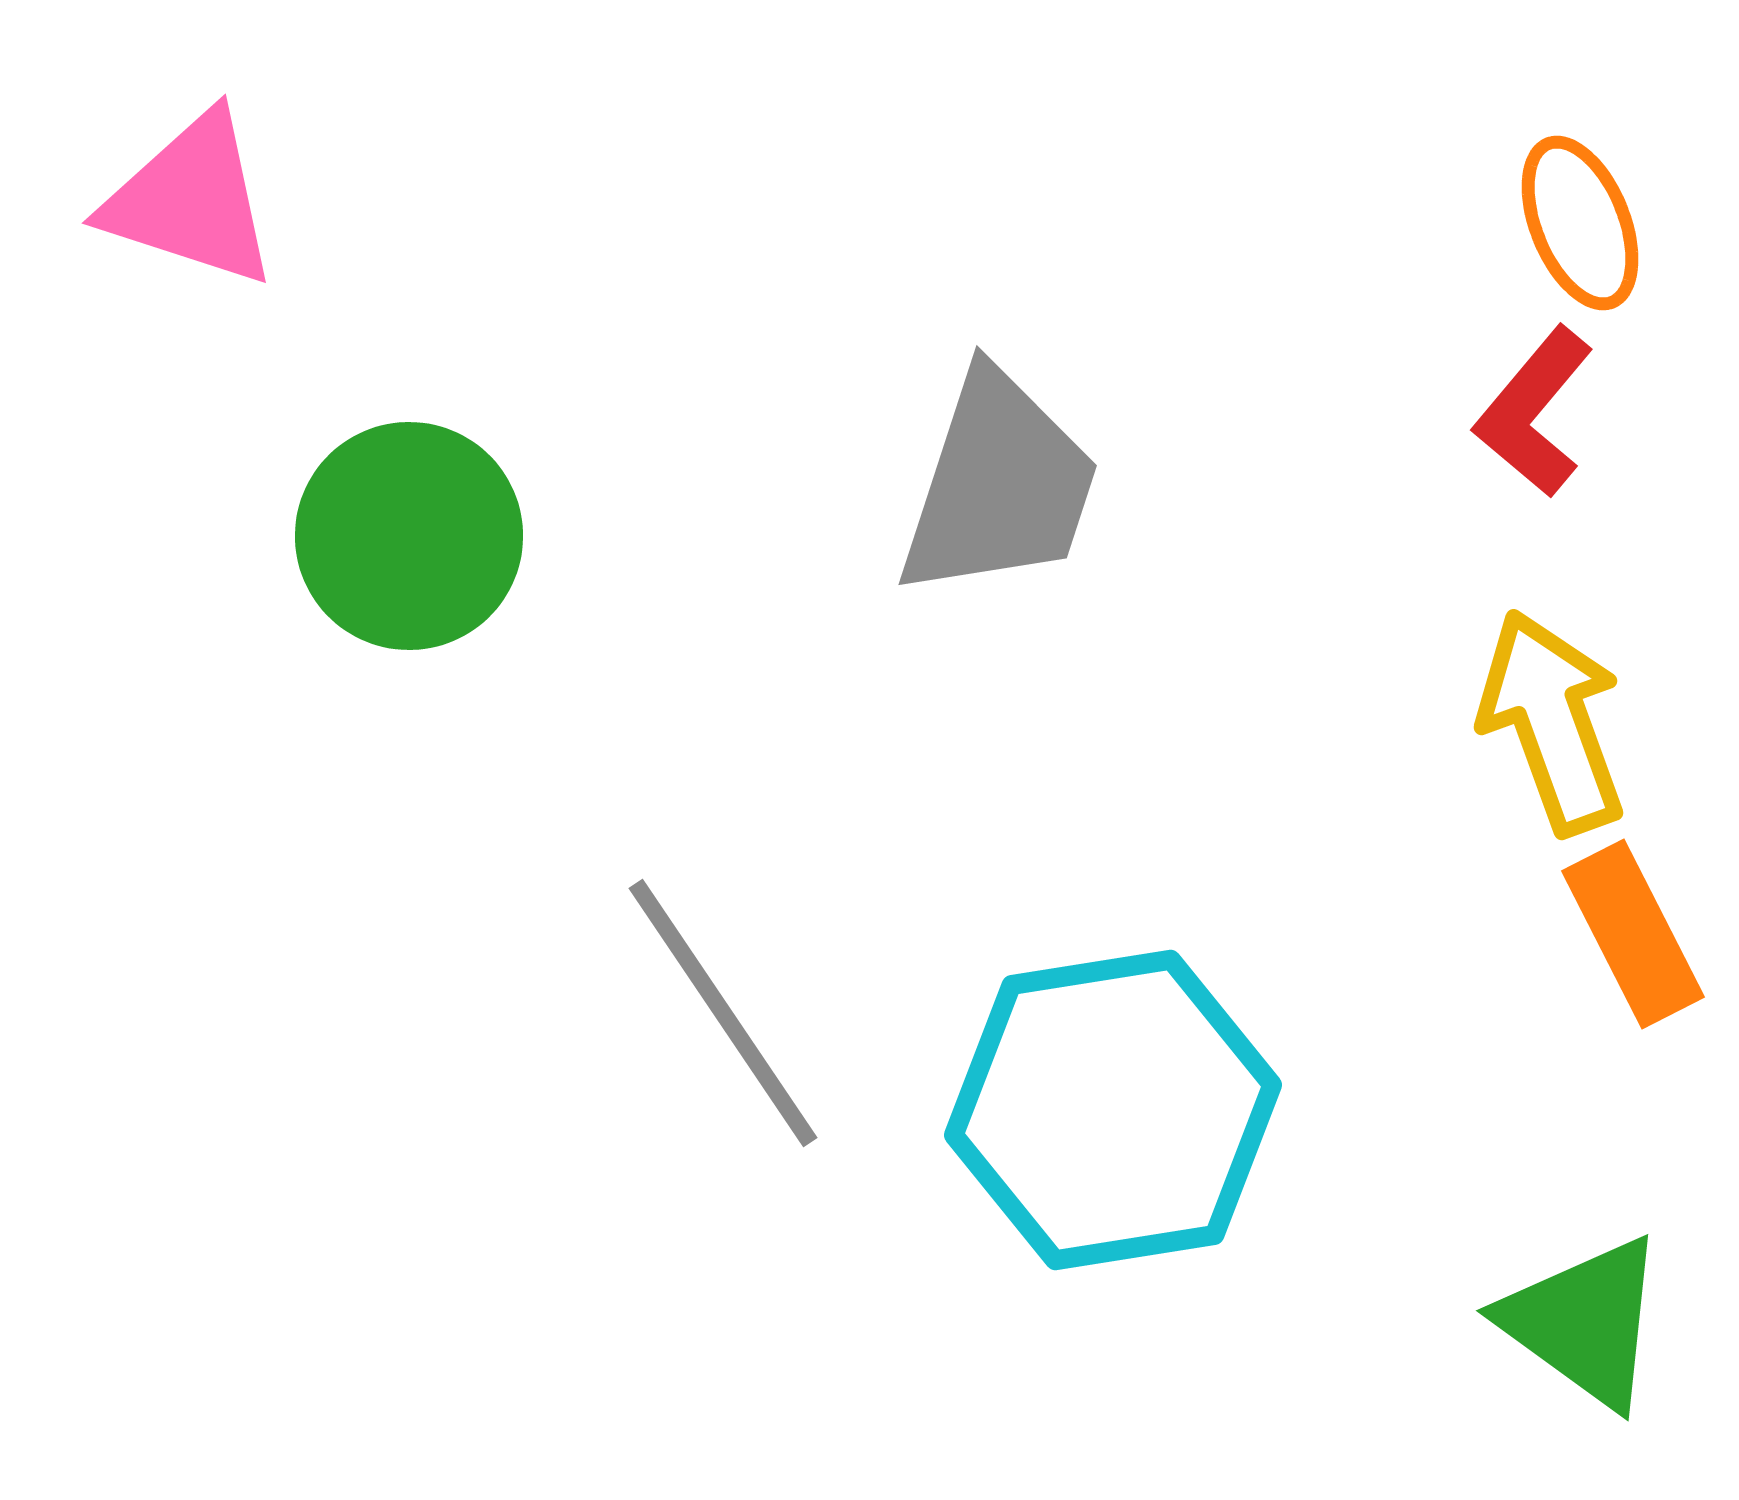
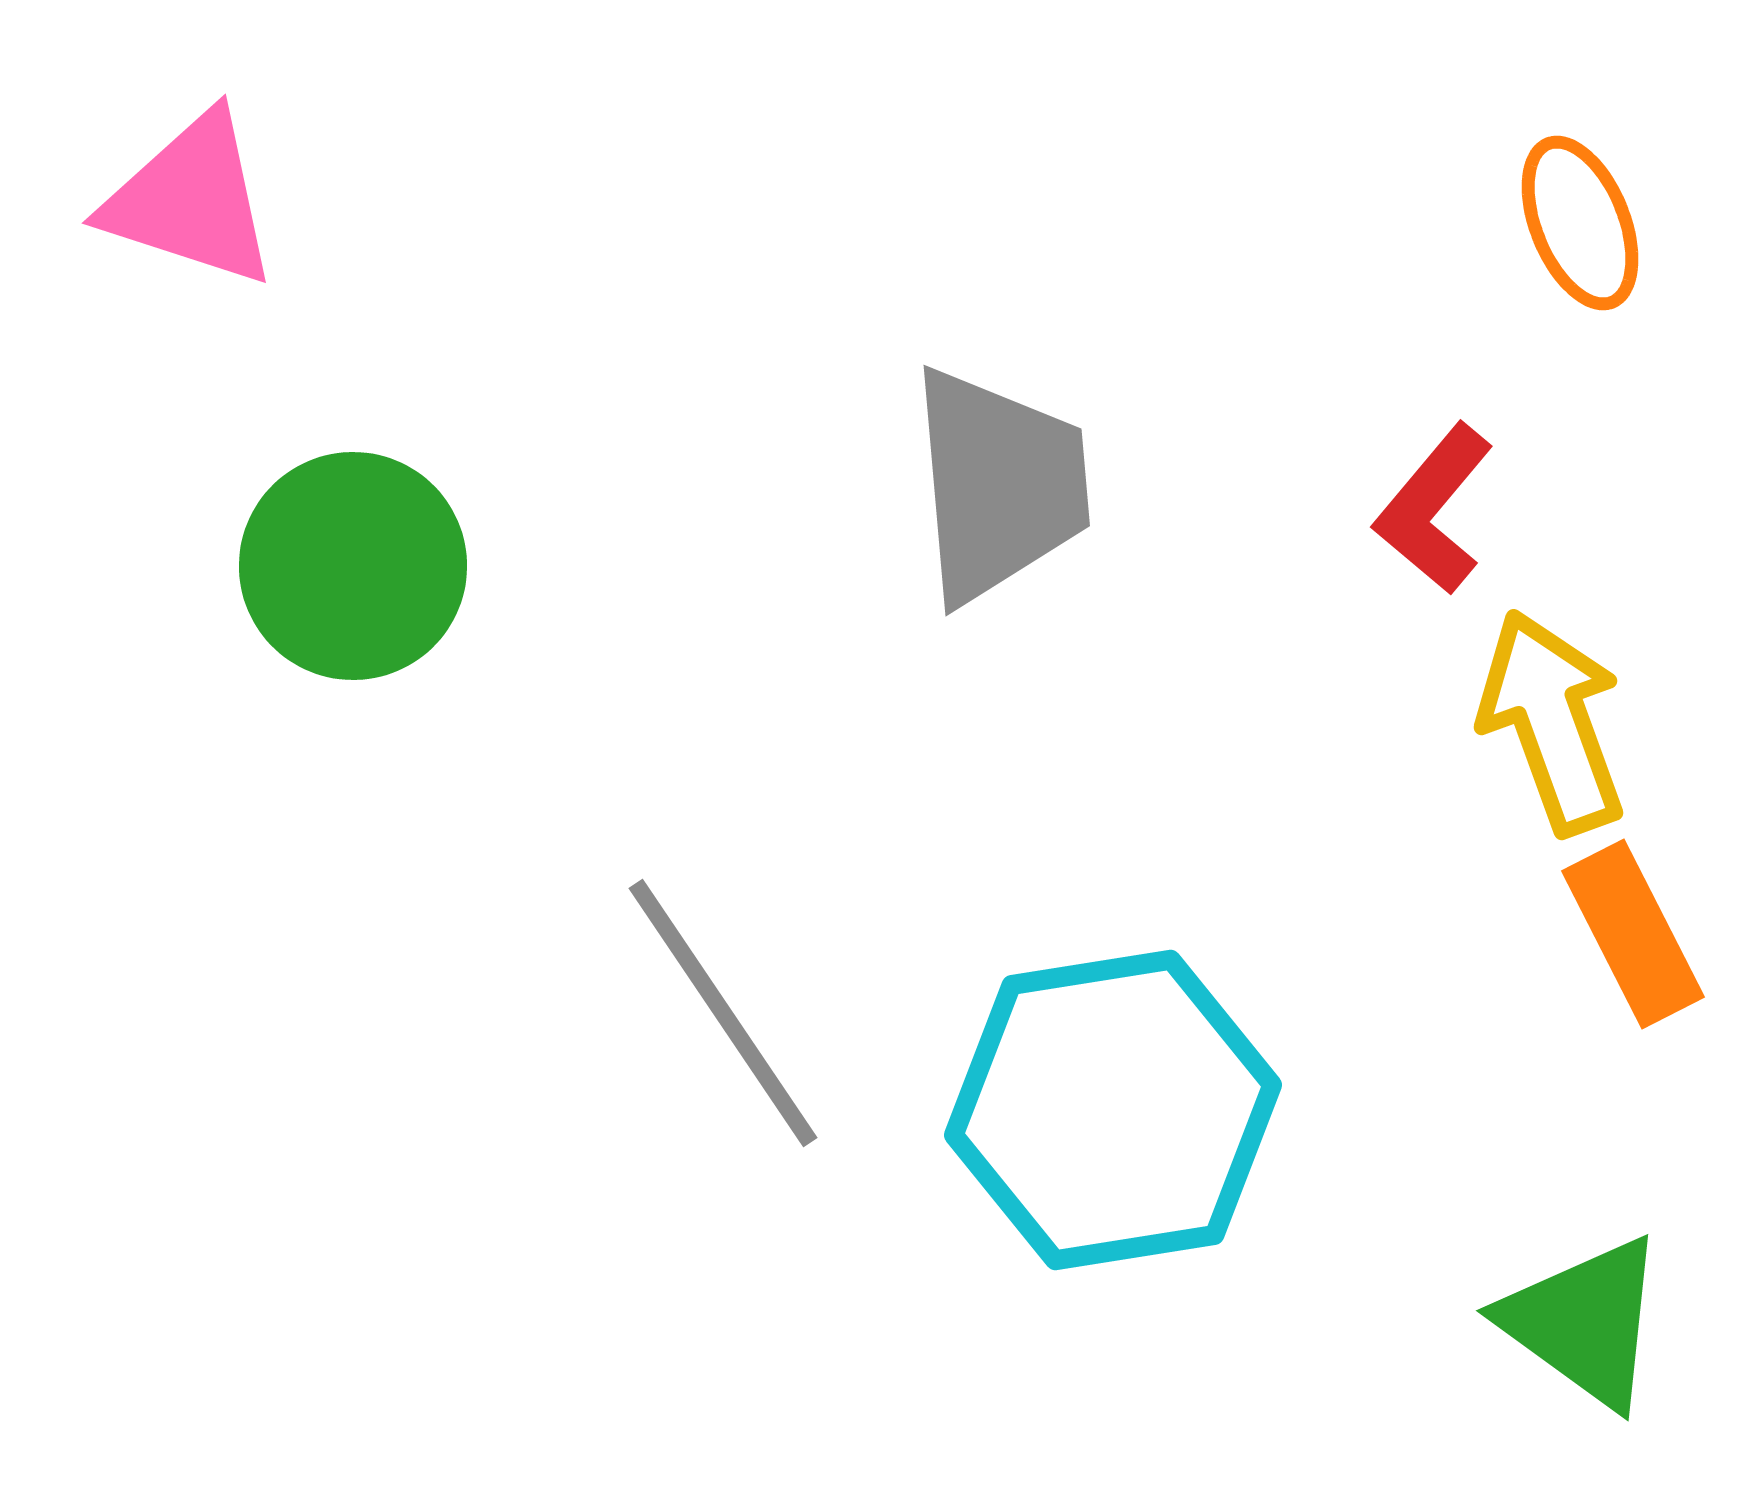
red L-shape: moved 100 px left, 97 px down
gray trapezoid: rotated 23 degrees counterclockwise
green circle: moved 56 px left, 30 px down
